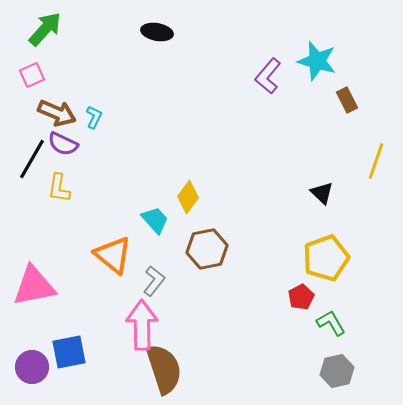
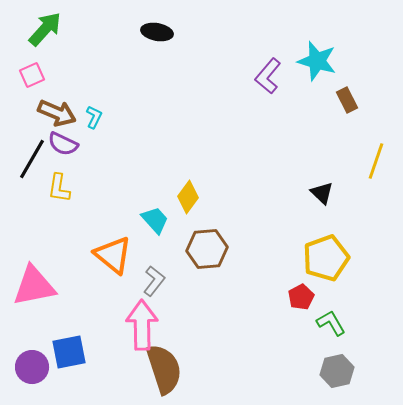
brown hexagon: rotated 6 degrees clockwise
